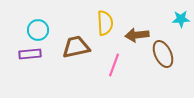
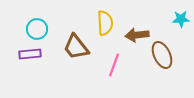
cyan circle: moved 1 px left, 1 px up
brown trapezoid: rotated 116 degrees counterclockwise
brown ellipse: moved 1 px left, 1 px down
